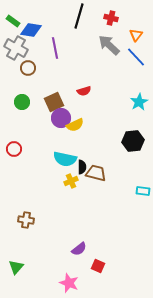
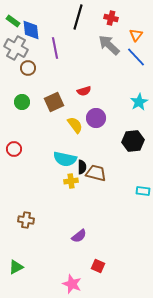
black line: moved 1 px left, 1 px down
blue diamond: rotated 75 degrees clockwise
purple circle: moved 35 px right
yellow semicircle: rotated 102 degrees counterclockwise
yellow cross: rotated 16 degrees clockwise
purple semicircle: moved 13 px up
green triangle: rotated 21 degrees clockwise
pink star: moved 3 px right, 1 px down
